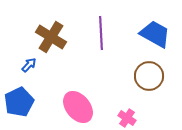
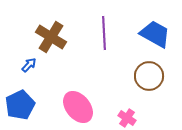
purple line: moved 3 px right
blue pentagon: moved 1 px right, 3 px down
